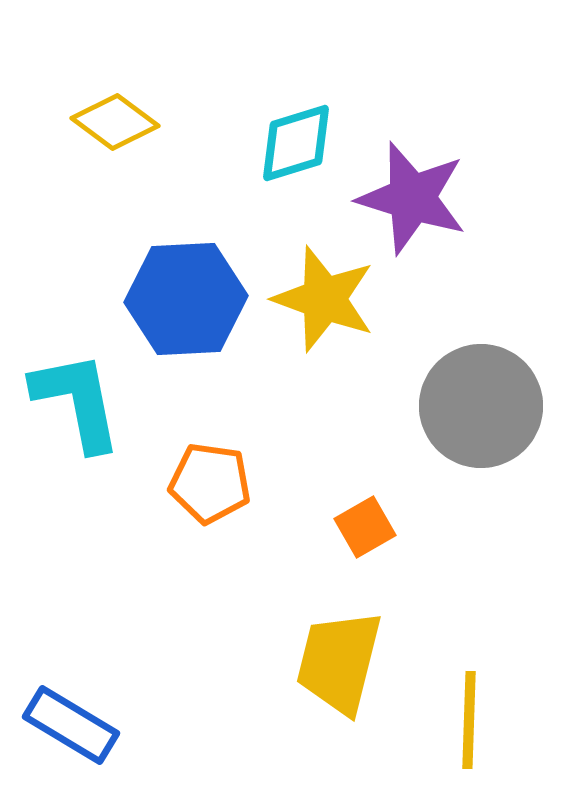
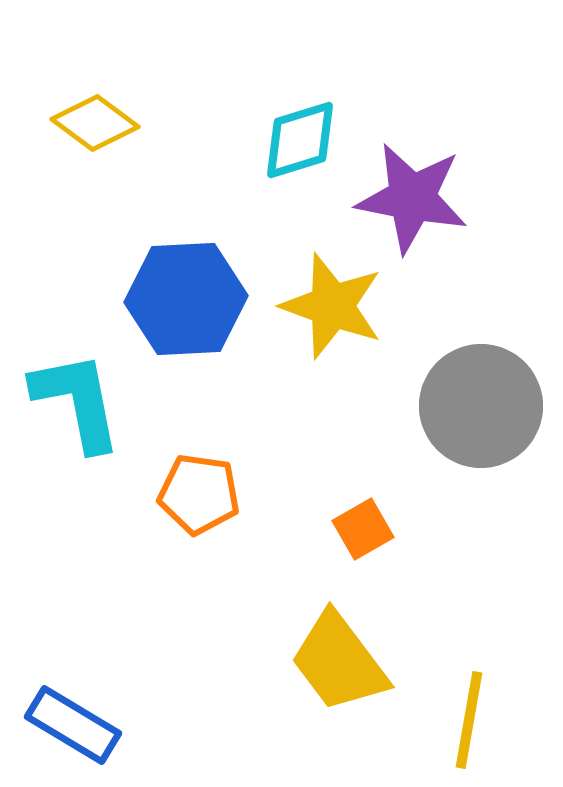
yellow diamond: moved 20 px left, 1 px down
cyan diamond: moved 4 px right, 3 px up
purple star: rotated 6 degrees counterclockwise
yellow star: moved 8 px right, 7 px down
orange pentagon: moved 11 px left, 11 px down
orange square: moved 2 px left, 2 px down
yellow trapezoid: rotated 51 degrees counterclockwise
yellow line: rotated 8 degrees clockwise
blue rectangle: moved 2 px right
